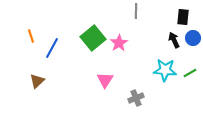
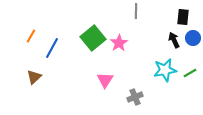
orange line: rotated 48 degrees clockwise
cyan star: rotated 15 degrees counterclockwise
brown triangle: moved 3 px left, 4 px up
gray cross: moved 1 px left, 1 px up
